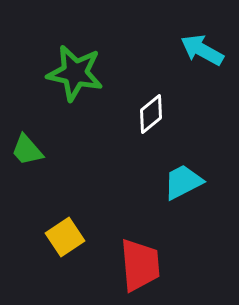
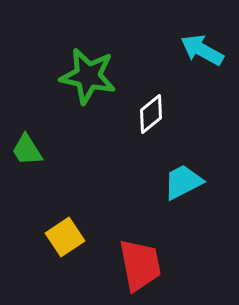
green star: moved 13 px right, 3 px down
green trapezoid: rotated 9 degrees clockwise
red trapezoid: rotated 6 degrees counterclockwise
